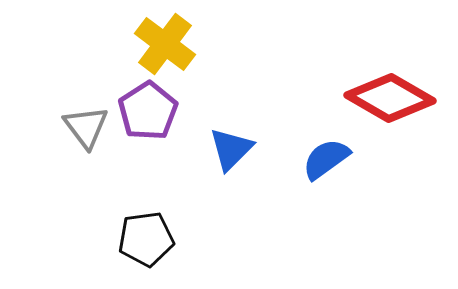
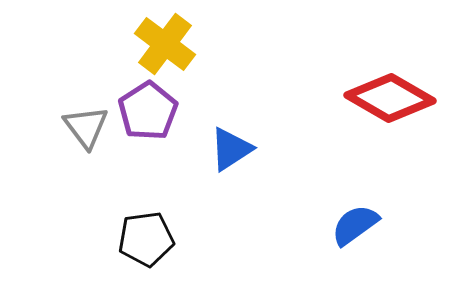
blue triangle: rotated 12 degrees clockwise
blue semicircle: moved 29 px right, 66 px down
